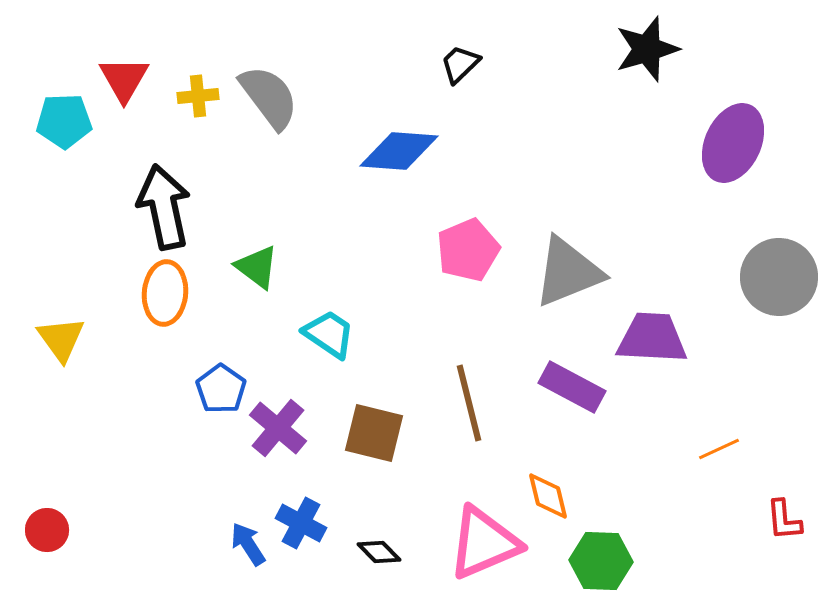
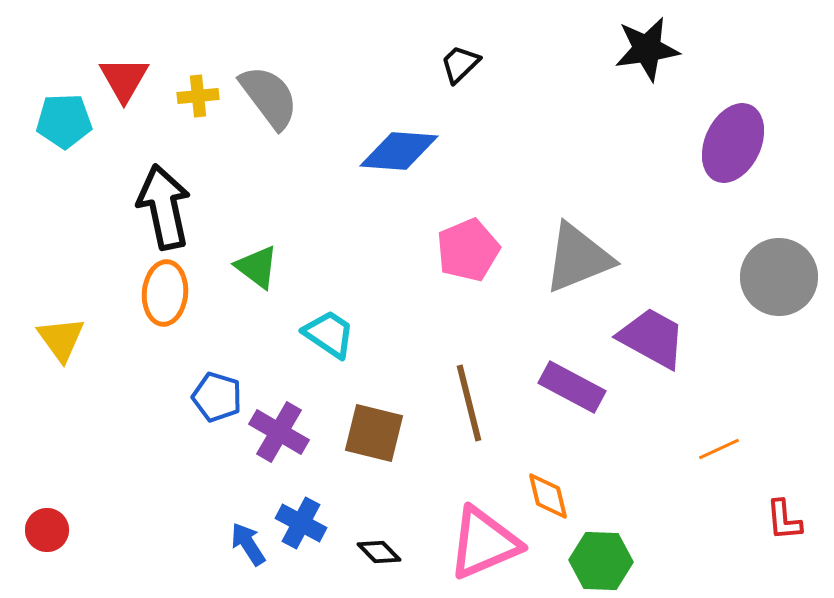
black star: rotated 8 degrees clockwise
gray triangle: moved 10 px right, 14 px up
purple trapezoid: rotated 26 degrees clockwise
blue pentagon: moved 4 px left, 8 px down; rotated 18 degrees counterclockwise
purple cross: moved 1 px right, 4 px down; rotated 10 degrees counterclockwise
